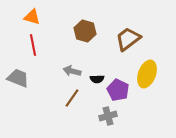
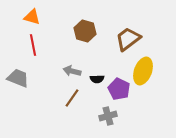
yellow ellipse: moved 4 px left, 3 px up
purple pentagon: moved 1 px right, 1 px up
